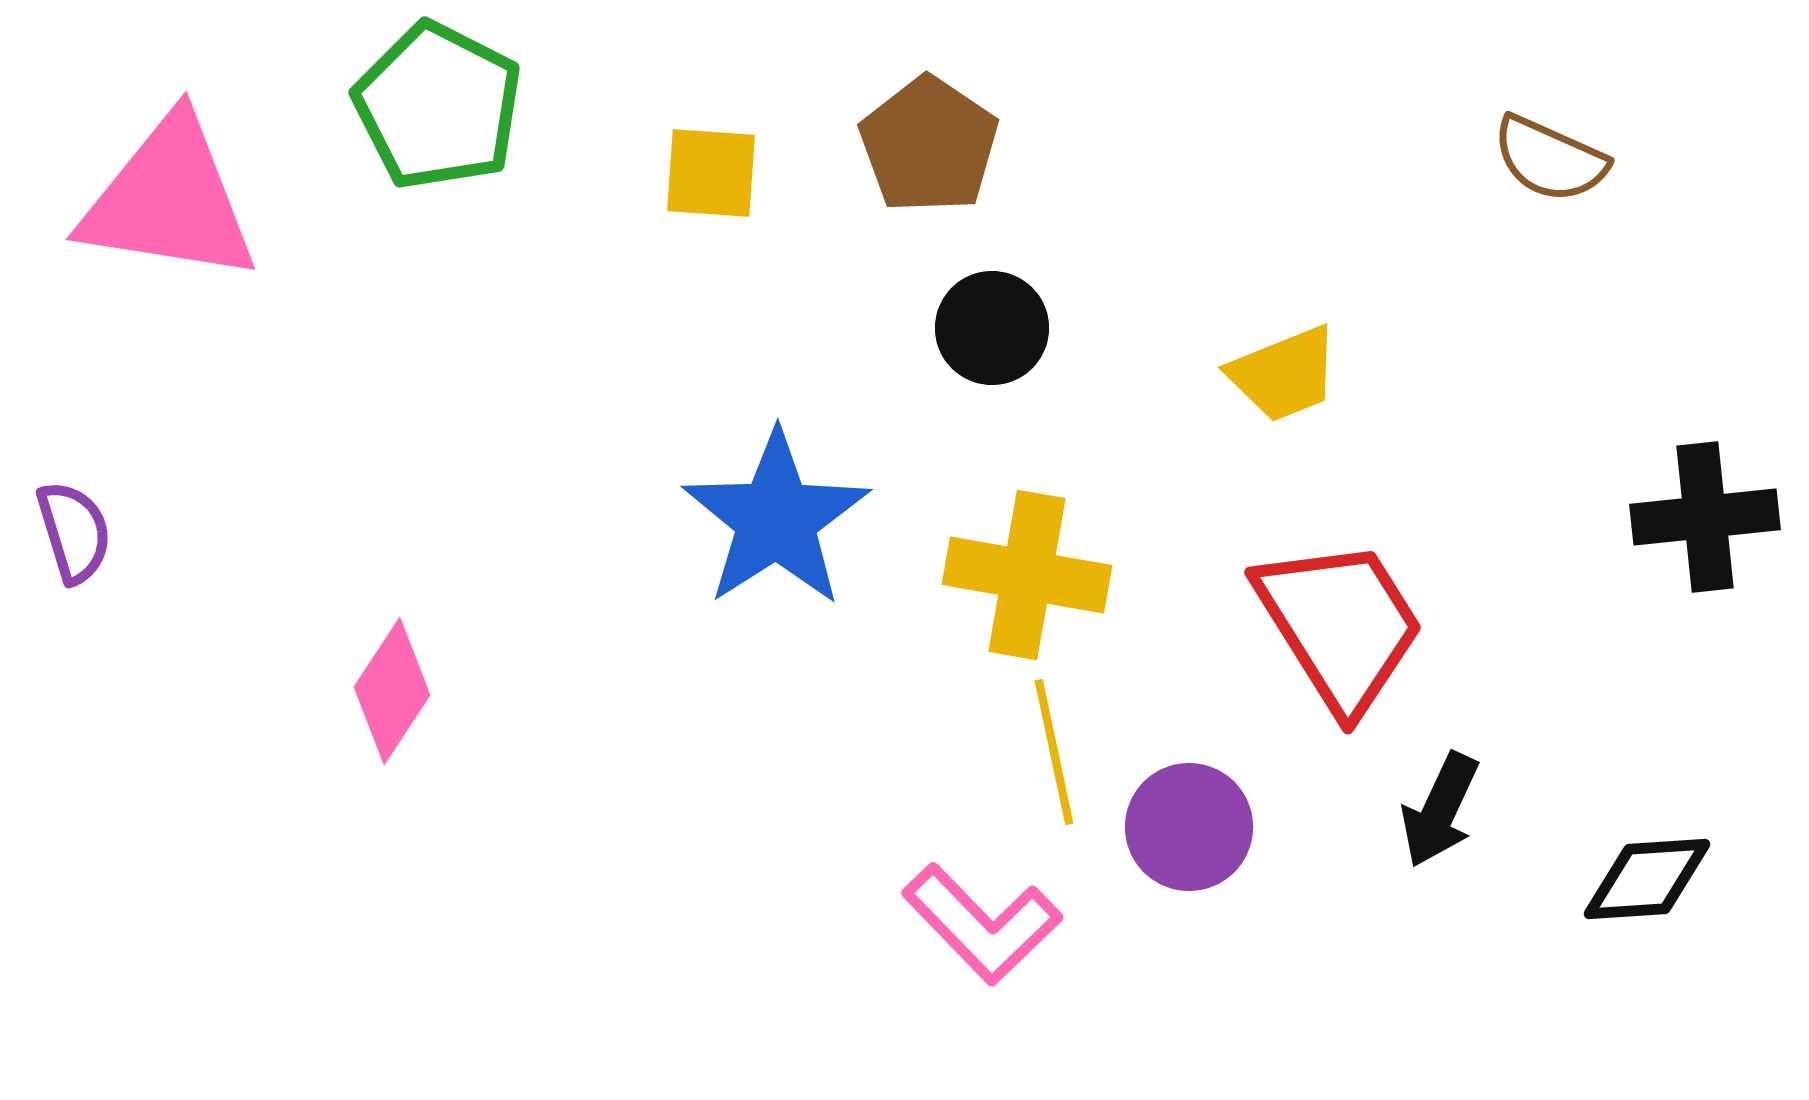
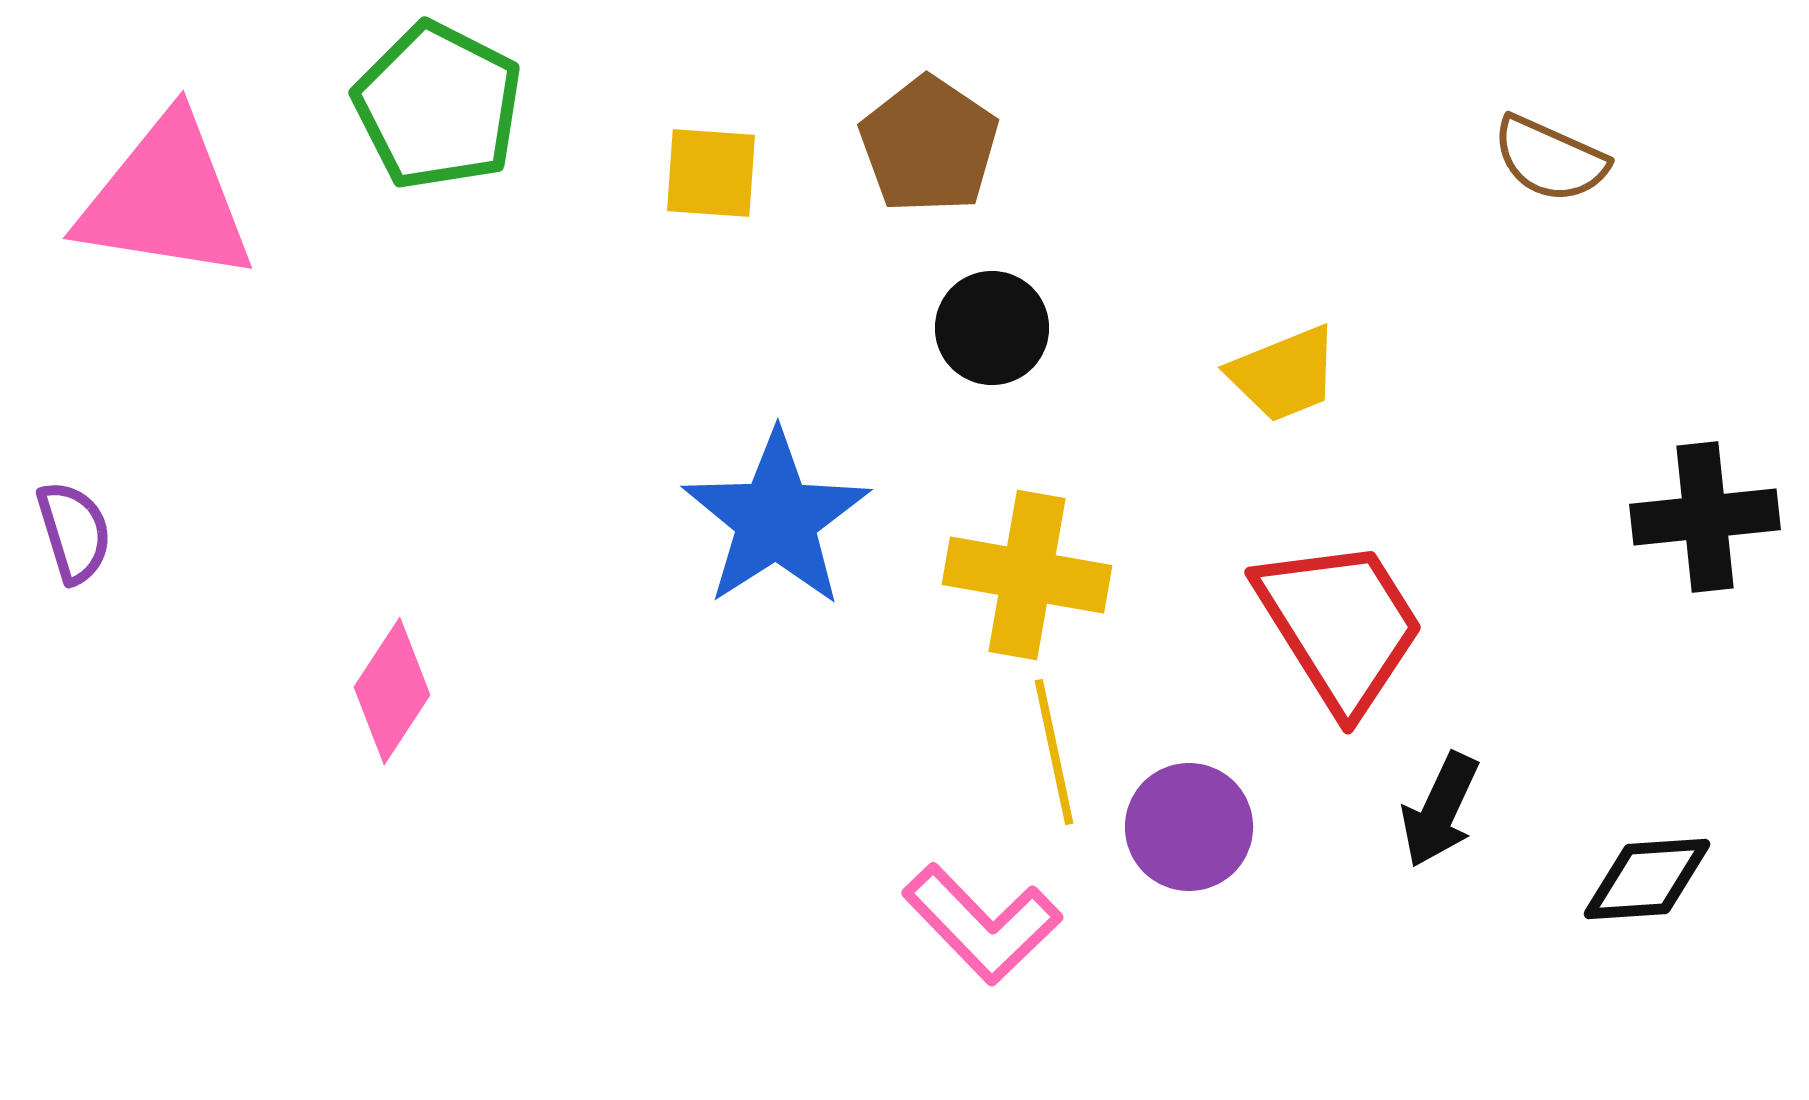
pink triangle: moved 3 px left, 1 px up
